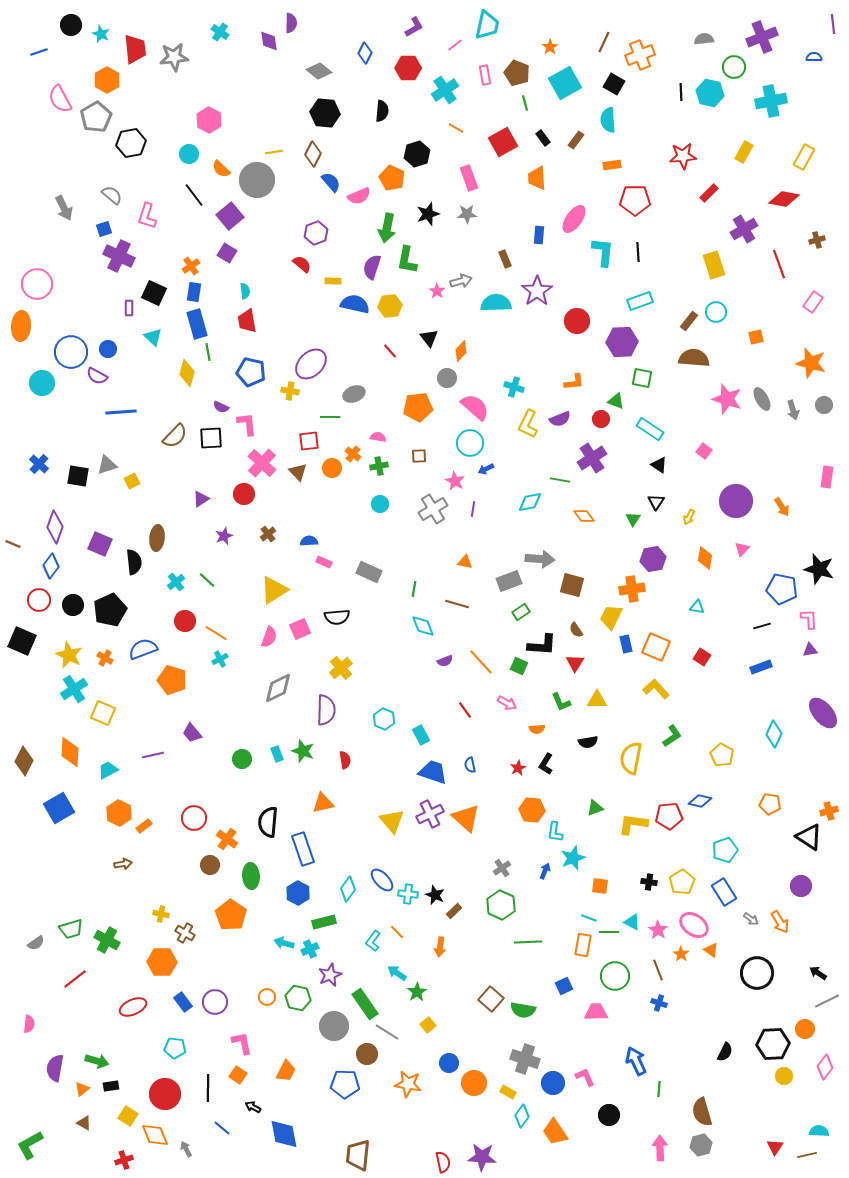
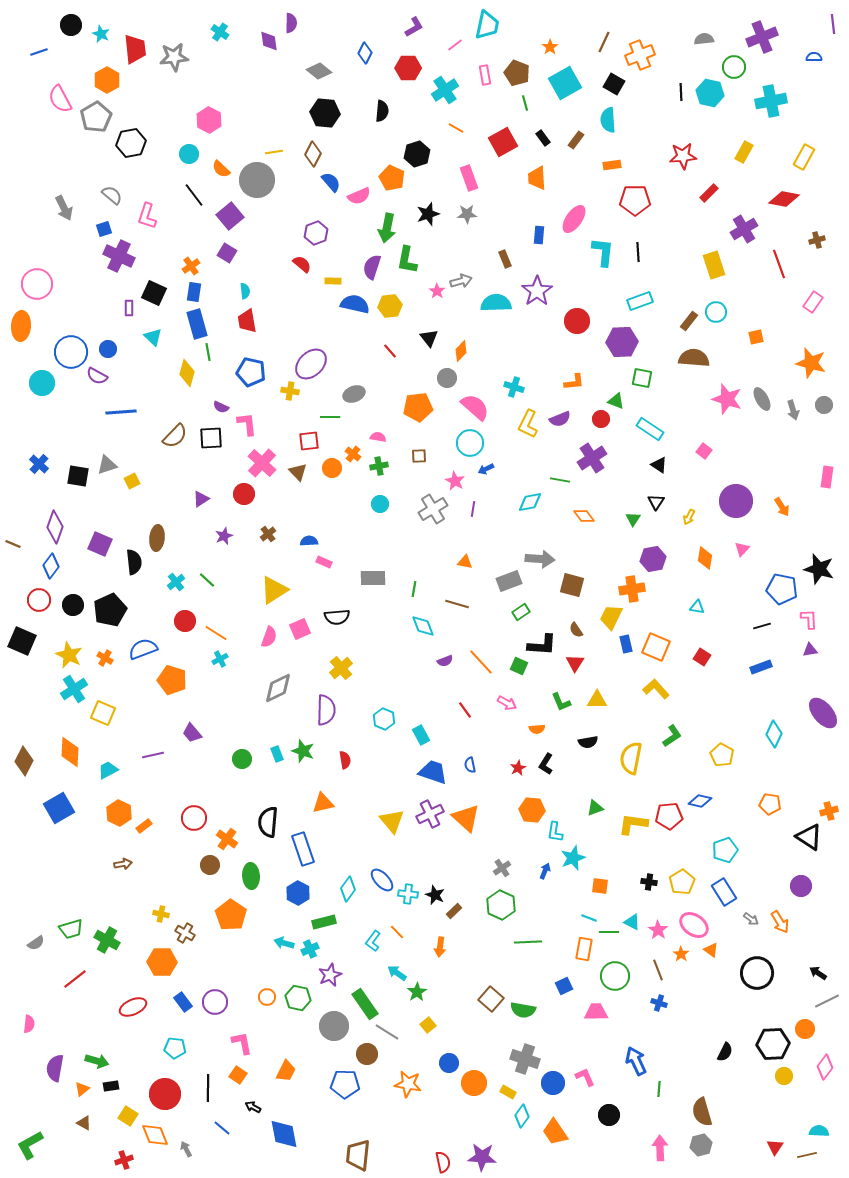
gray rectangle at (369, 572): moved 4 px right, 6 px down; rotated 25 degrees counterclockwise
orange rectangle at (583, 945): moved 1 px right, 4 px down
